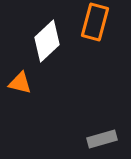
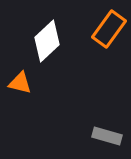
orange rectangle: moved 14 px right, 7 px down; rotated 21 degrees clockwise
gray rectangle: moved 5 px right, 3 px up; rotated 32 degrees clockwise
